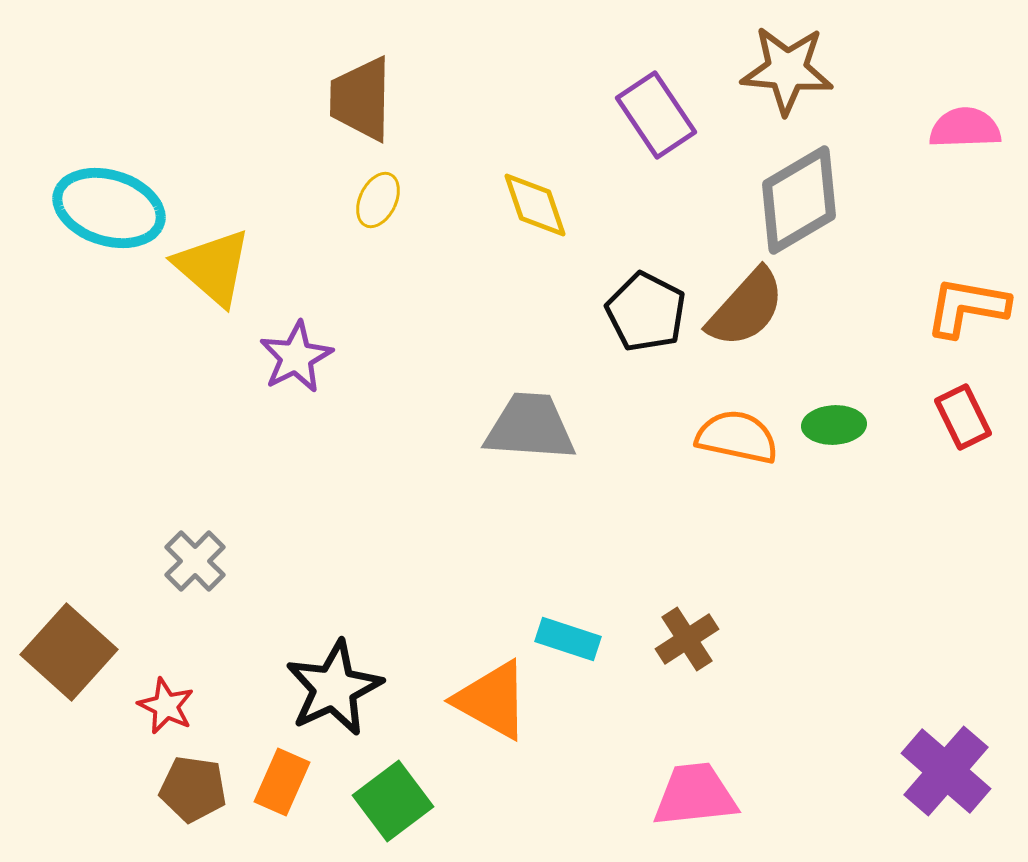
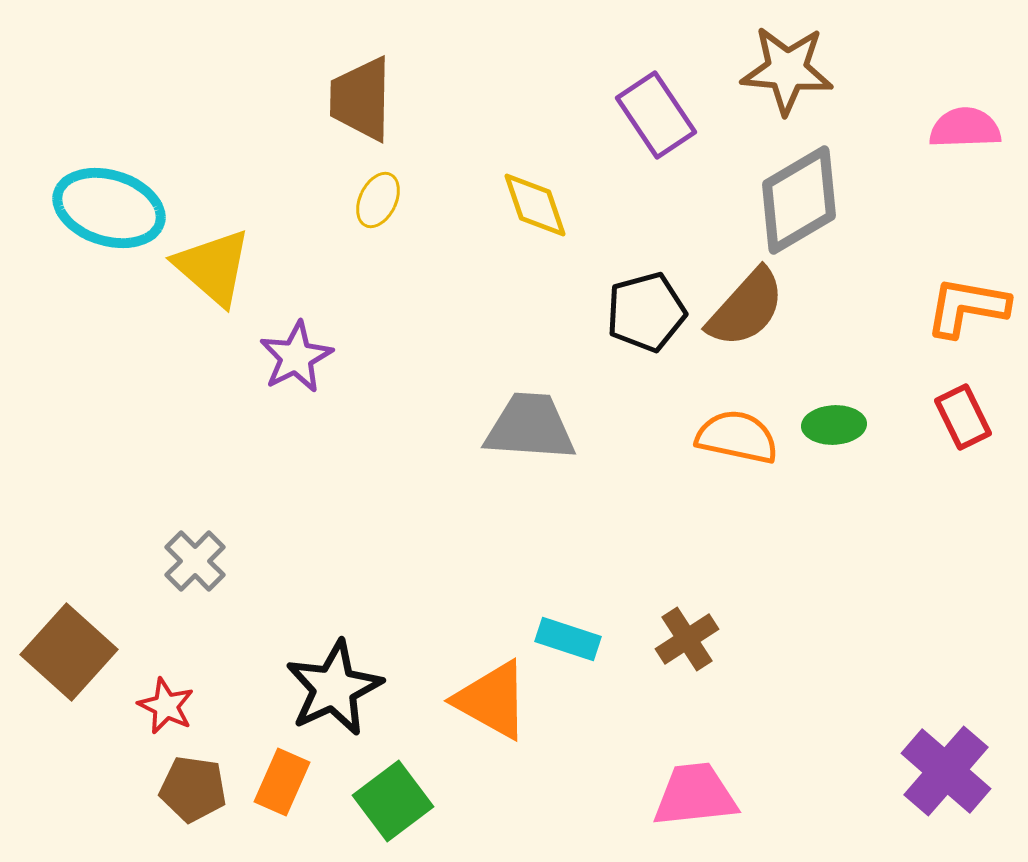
black pentagon: rotated 30 degrees clockwise
